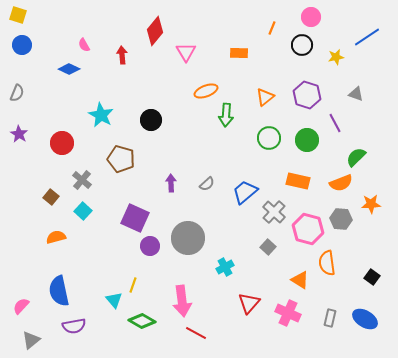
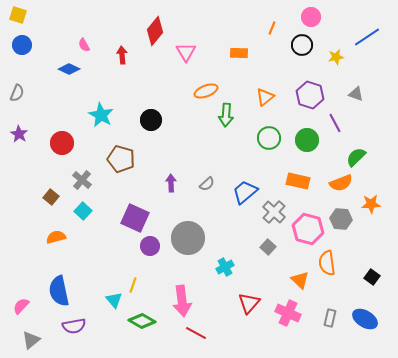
purple hexagon at (307, 95): moved 3 px right
orange triangle at (300, 280): rotated 12 degrees clockwise
